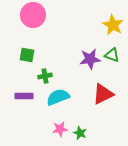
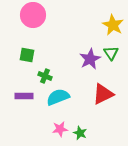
green triangle: moved 1 px left, 2 px up; rotated 35 degrees clockwise
purple star: rotated 20 degrees counterclockwise
green cross: rotated 32 degrees clockwise
